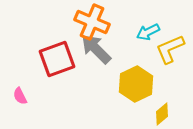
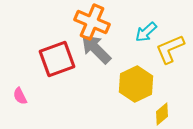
cyan arrow: moved 2 px left; rotated 15 degrees counterclockwise
